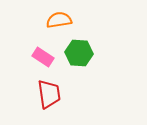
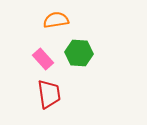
orange semicircle: moved 3 px left
pink rectangle: moved 2 px down; rotated 15 degrees clockwise
